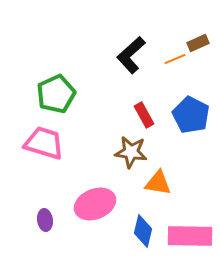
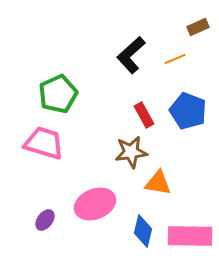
brown rectangle: moved 16 px up
green pentagon: moved 2 px right
blue pentagon: moved 3 px left, 4 px up; rotated 6 degrees counterclockwise
brown star: rotated 16 degrees counterclockwise
purple ellipse: rotated 45 degrees clockwise
